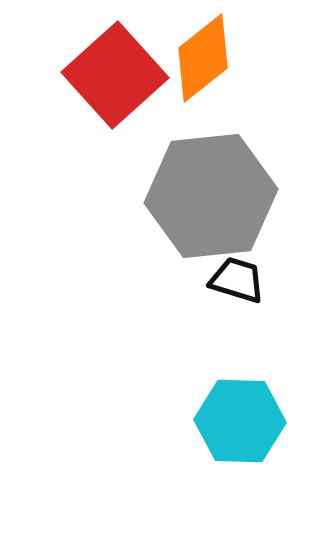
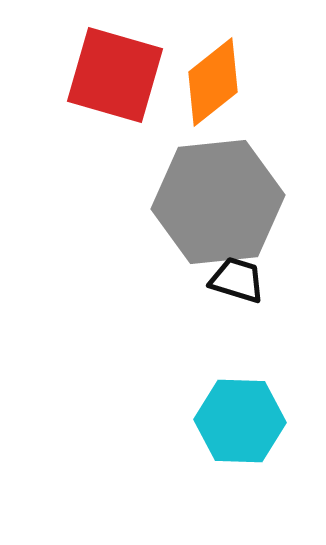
orange diamond: moved 10 px right, 24 px down
red square: rotated 32 degrees counterclockwise
gray hexagon: moved 7 px right, 6 px down
